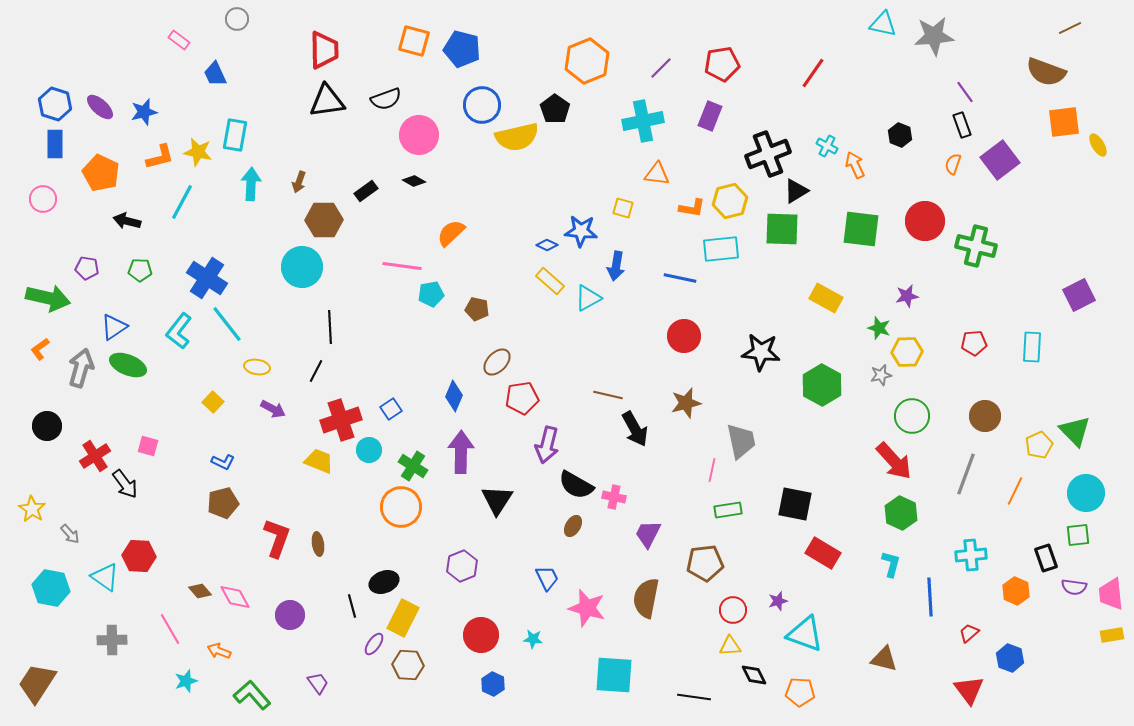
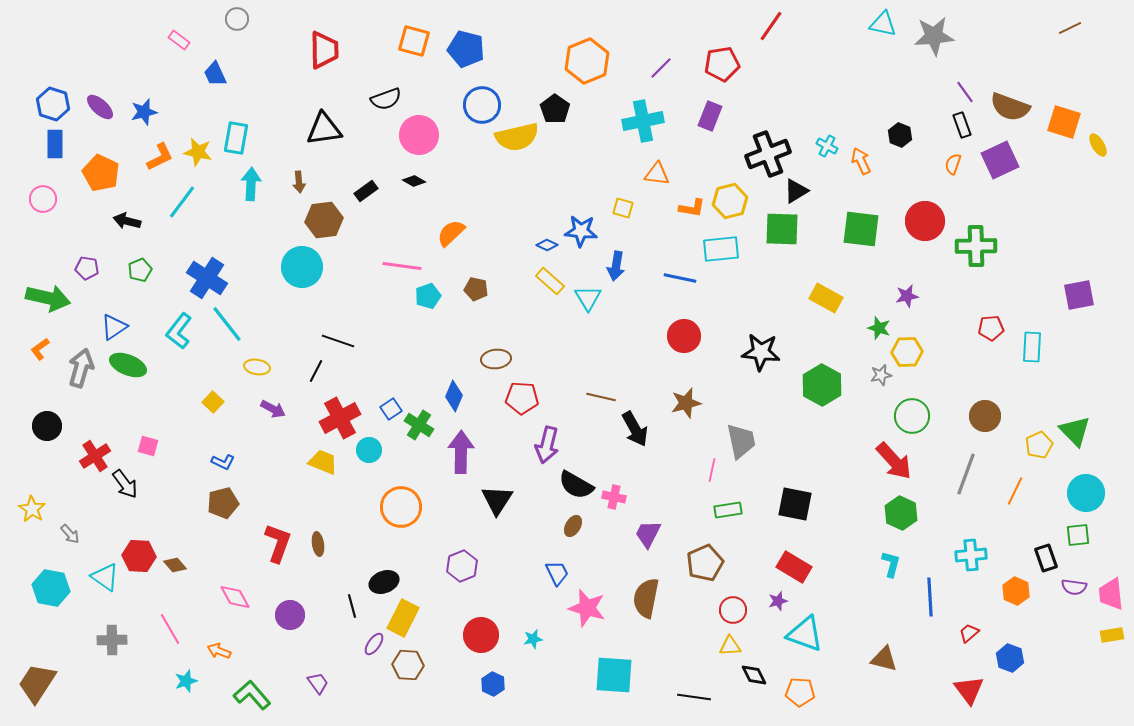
blue pentagon at (462, 49): moved 4 px right
brown semicircle at (1046, 72): moved 36 px left, 35 px down
red line at (813, 73): moved 42 px left, 47 px up
black triangle at (327, 101): moved 3 px left, 28 px down
blue hexagon at (55, 104): moved 2 px left
orange square at (1064, 122): rotated 24 degrees clockwise
cyan rectangle at (235, 135): moved 1 px right, 3 px down
orange L-shape at (160, 157): rotated 12 degrees counterclockwise
purple square at (1000, 160): rotated 12 degrees clockwise
orange arrow at (855, 165): moved 6 px right, 4 px up
brown arrow at (299, 182): rotated 25 degrees counterclockwise
cyan line at (182, 202): rotated 9 degrees clockwise
brown hexagon at (324, 220): rotated 6 degrees counterclockwise
green cross at (976, 246): rotated 15 degrees counterclockwise
green pentagon at (140, 270): rotated 25 degrees counterclockwise
cyan pentagon at (431, 294): moved 3 px left, 2 px down; rotated 10 degrees counterclockwise
purple square at (1079, 295): rotated 16 degrees clockwise
cyan triangle at (588, 298): rotated 32 degrees counterclockwise
brown pentagon at (477, 309): moved 1 px left, 20 px up
black line at (330, 327): moved 8 px right, 14 px down; rotated 68 degrees counterclockwise
red pentagon at (974, 343): moved 17 px right, 15 px up
brown ellipse at (497, 362): moved 1 px left, 3 px up; rotated 40 degrees clockwise
brown line at (608, 395): moved 7 px left, 2 px down
red pentagon at (522, 398): rotated 12 degrees clockwise
red cross at (341, 420): moved 1 px left, 2 px up; rotated 9 degrees counterclockwise
yellow trapezoid at (319, 461): moved 4 px right, 1 px down
green cross at (413, 466): moved 6 px right, 41 px up
red L-shape at (277, 538): moved 1 px right, 5 px down
red rectangle at (823, 553): moved 29 px left, 14 px down
brown pentagon at (705, 563): rotated 18 degrees counterclockwise
blue trapezoid at (547, 578): moved 10 px right, 5 px up
brown diamond at (200, 591): moved 25 px left, 26 px up
cyan star at (533, 639): rotated 18 degrees counterclockwise
